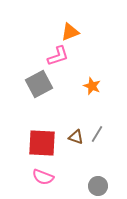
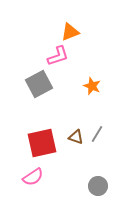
red square: rotated 16 degrees counterclockwise
pink semicircle: moved 10 px left; rotated 55 degrees counterclockwise
